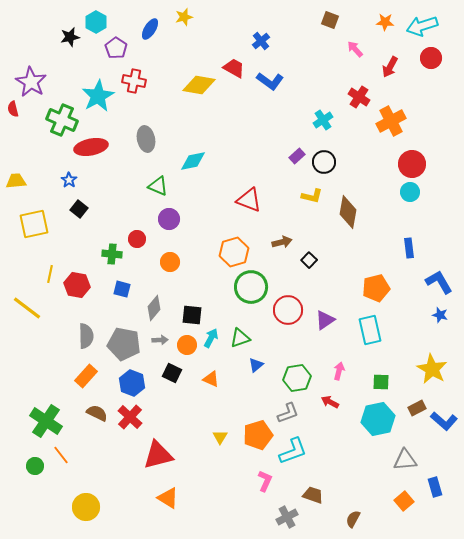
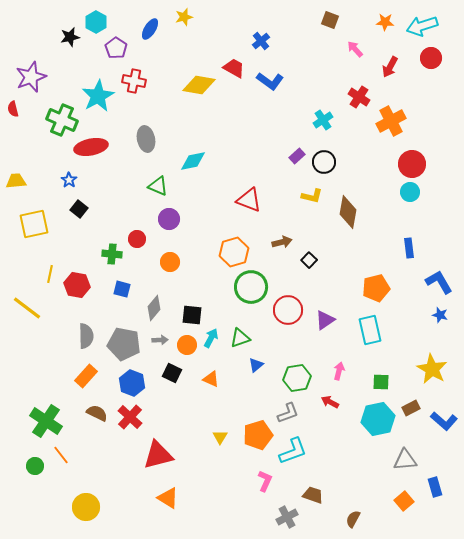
purple star at (31, 82): moved 5 px up; rotated 20 degrees clockwise
brown rectangle at (417, 408): moved 6 px left
